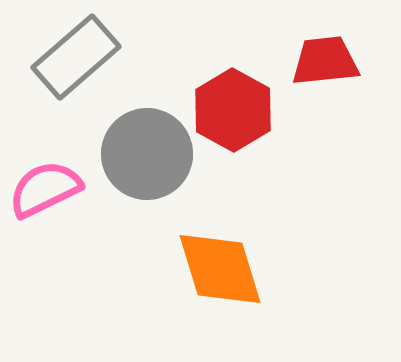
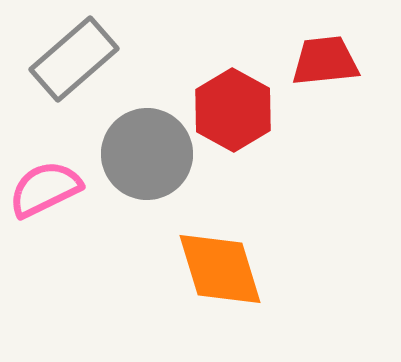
gray rectangle: moved 2 px left, 2 px down
